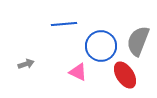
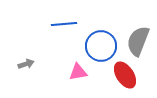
pink triangle: rotated 36 degrees counterclockwise
